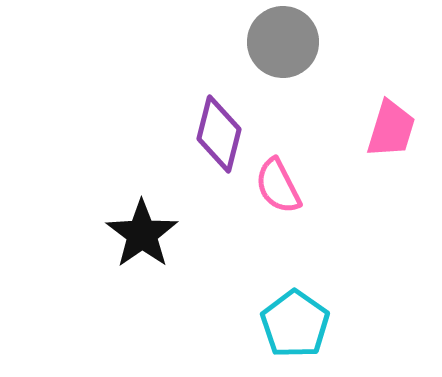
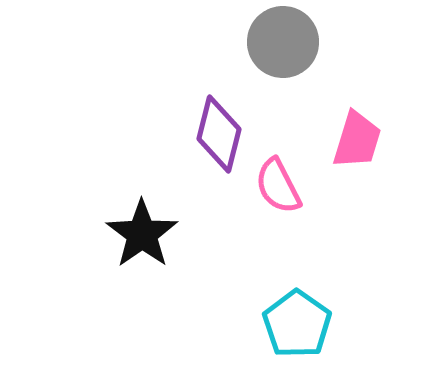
pink trapezoid: moved 34 px left, 11 px down
cyan pentagon: moved 2 px right
